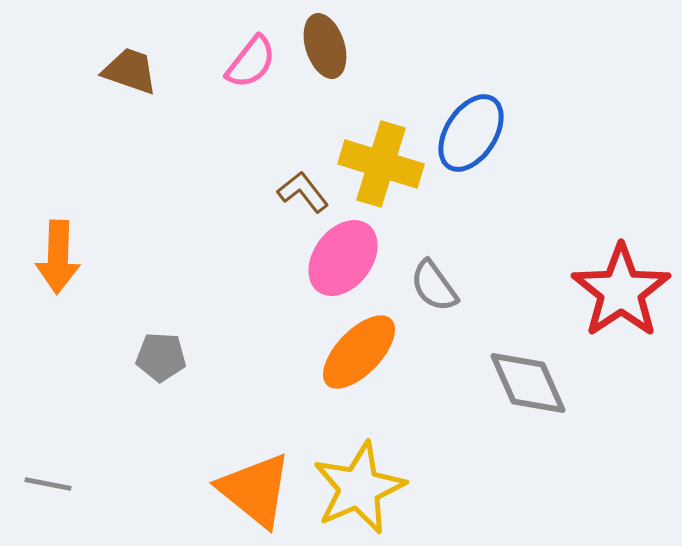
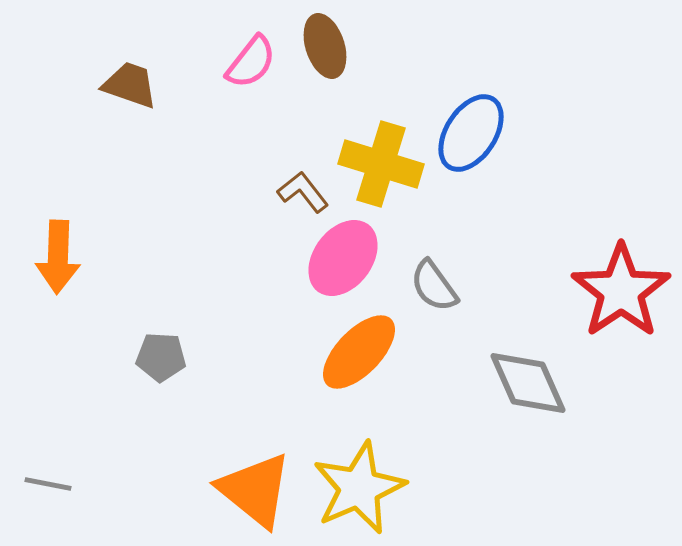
brown trapezoid: moved 14 px down
